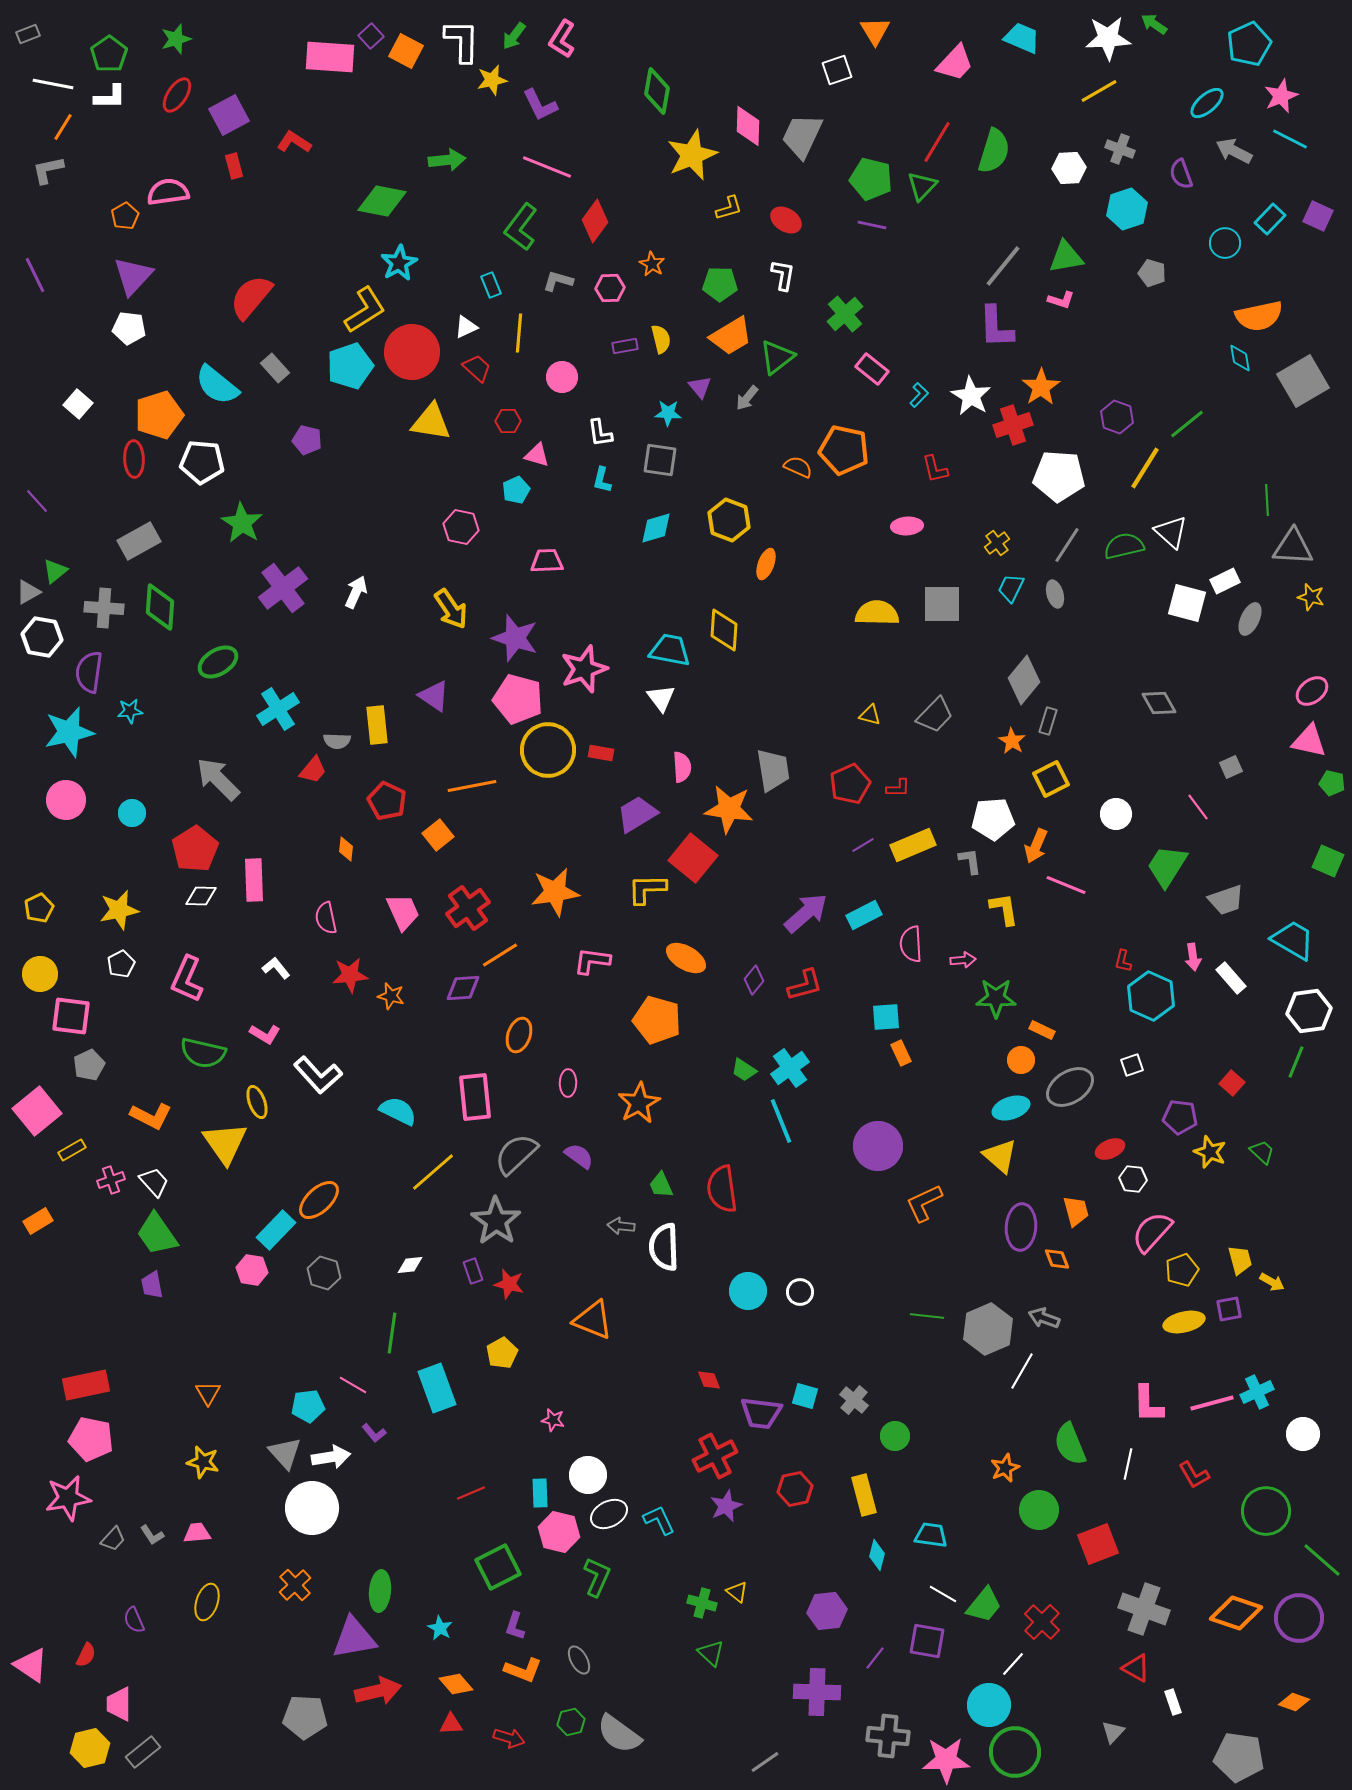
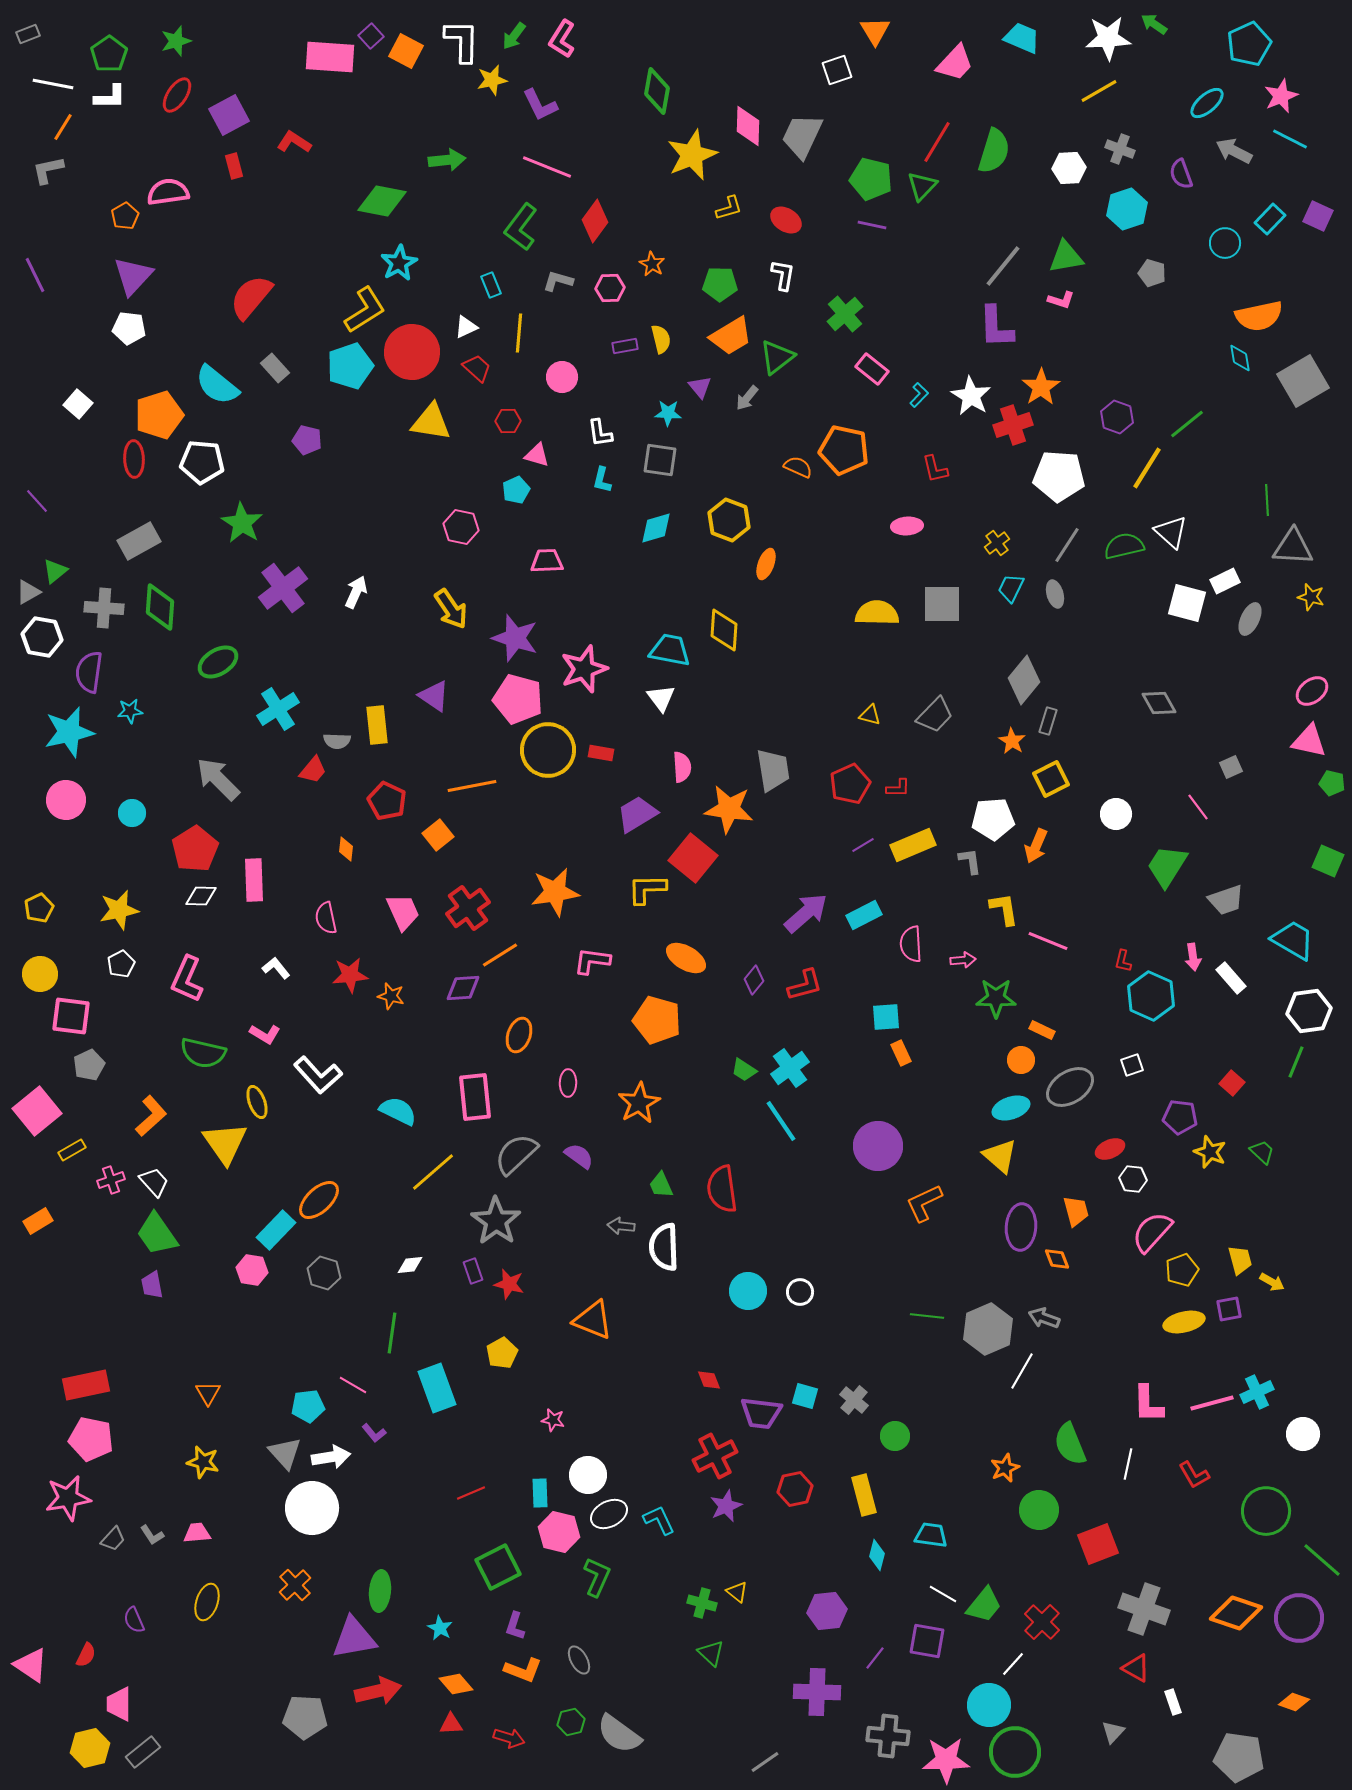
green star at (176, 39): moved 2 px down
yellow line at (1145, 468): moved 2 px right
pink line at (1066, 885): moved 18 px left, 56 px down
orange L-shape at (151, 1116): rotated 69 degrees counterclockwise
cyan line at (781, 1121): rotated 12 degrees counterclockwise
